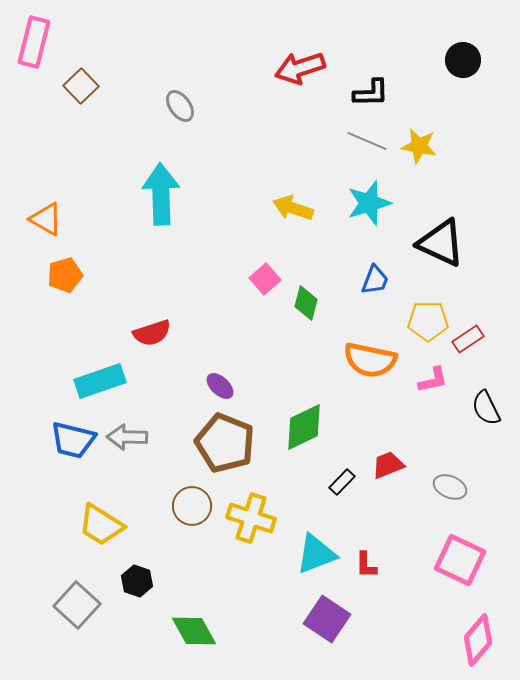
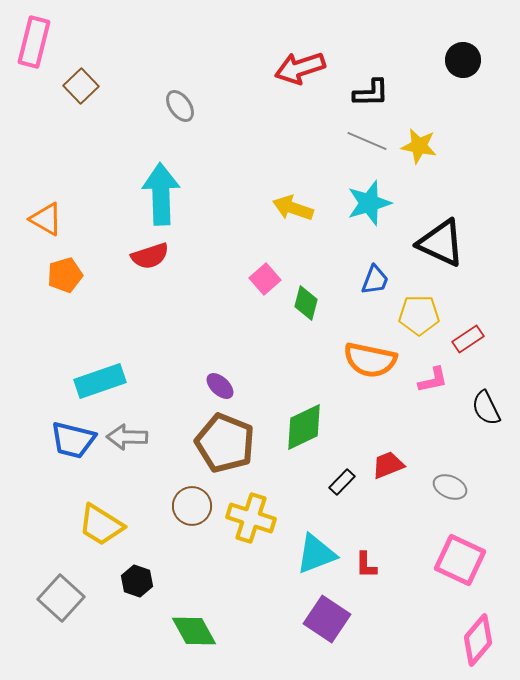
yellow pentagon at (428, 321): moved 9 px left, 6 px up
red semicircle at (152, 333): moved 2 px left, 77 px up
gray square at (77, 605): moved 16 px left, 7 px up
